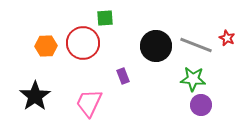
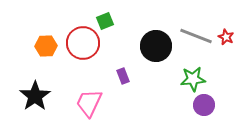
green square: moved 3 px down; rotated 18 degrees counterclockwise
red star: moved 1 px left, 1 px up
gray line: moved 9 px up
green star: rotated 10 degrees counterclockwise
purple circle: moved 3 px right
